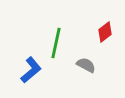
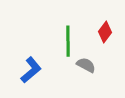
red diamond: rotated 15 degrees counterclockwise
green line: moved 12 px right, 2 px up; rotated 12 degrees counterclockwise
